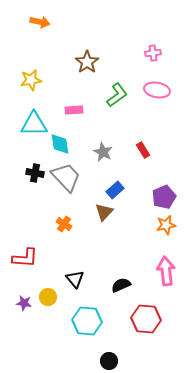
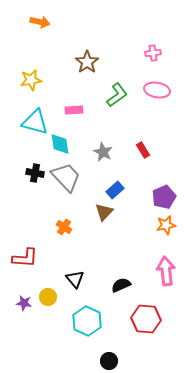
cyan triangle: moved 1 px right, 2 px up; rotated 16 degrees clockwise
orange cross: moved 3 px down
cyan hexagon: rotated 20 degrees clockwise
